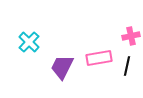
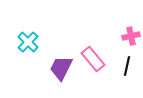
cyan cross: moved 1 px left
pink rectangle: moved 6 px left, 1 px down; rotated 60 degrees clockwise
purple trapezoid: moved 1 px left, 1 px down
